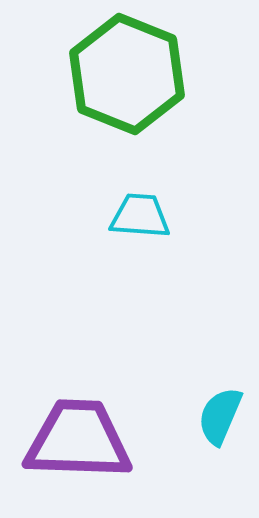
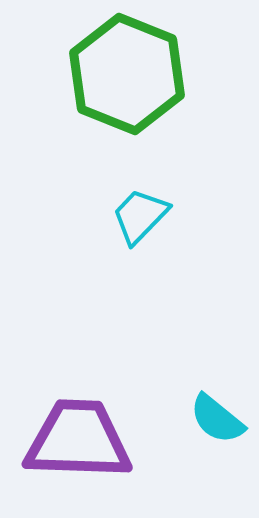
cyan trapezoid: rotated 50 degrees counterclockwise
cyan semicircle: moved 3 px left, 3 px down; rotated 74 degrees counterclockwise
